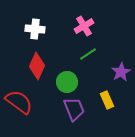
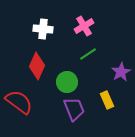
white cross: moved 8 px right
